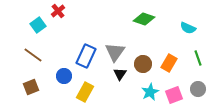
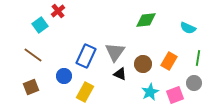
green diamond: moved 2 px right, 1 px down; rotated 25 degrees counterclockwise
cyan square: moved 2 px right
green line: rotated 28 degrees clockwise
orange rectangle: moved 2 px up
black triangle: rotated 40 degrees counterclockwise
gray circle: moved 4 px left, 6 px up
pink square: moved 1 px right
